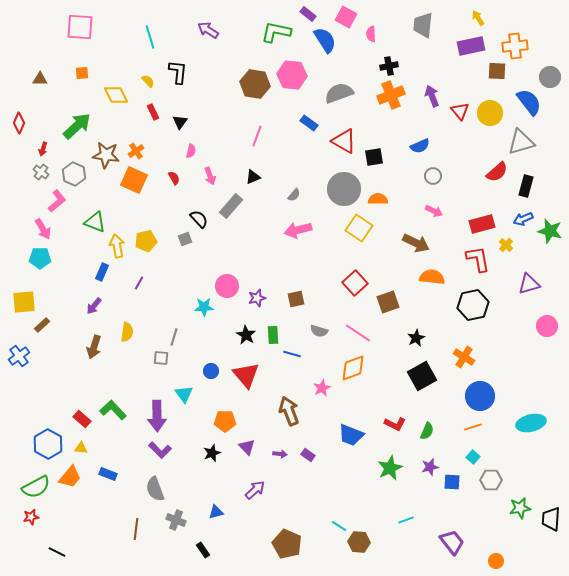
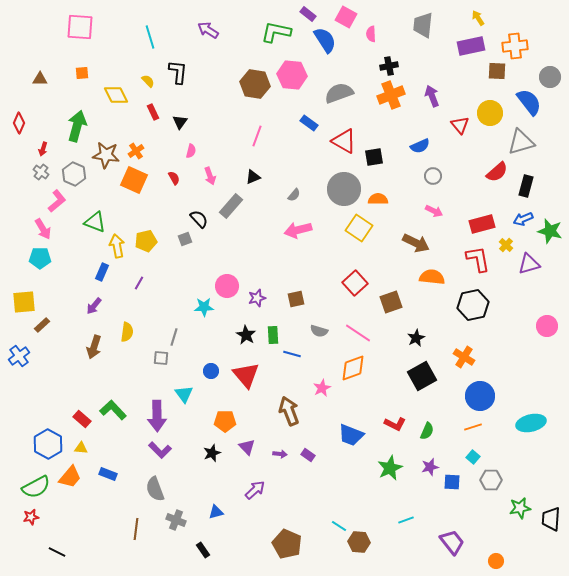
red triangle at (460, 111): moved 14 px down
green arrow at (77, 126): rotated 32 degrees counterclockwise
purple triangle at (529, 284): moved 20 px up
brown square at (388, 302): moved 3 px right
